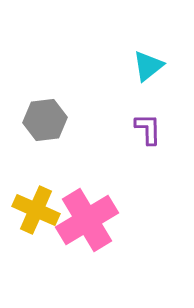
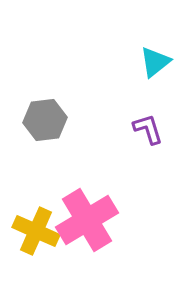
cyan triangle: moved 7 px right, 4 px up
purple L-shape: rotated 16 degrees counterclockwise
yellow cross: moved 21 px down
